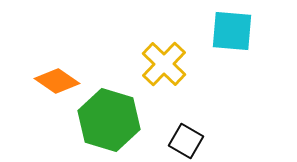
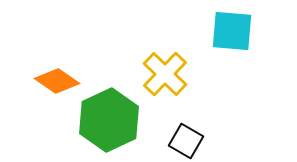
yellow cross: moved 1 px right, 10 px down
green hexagon: rotated 18 degrees clockwise
